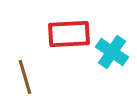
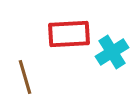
cyan cross: rotated 24 degrees clockwise
